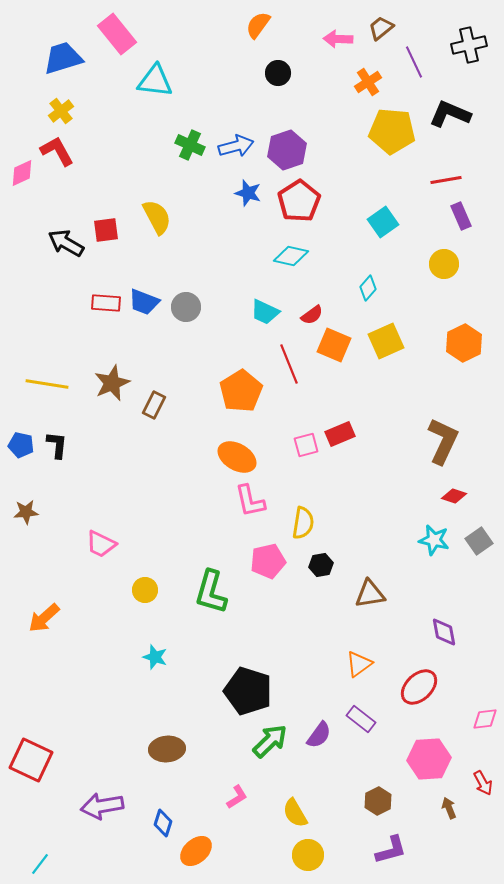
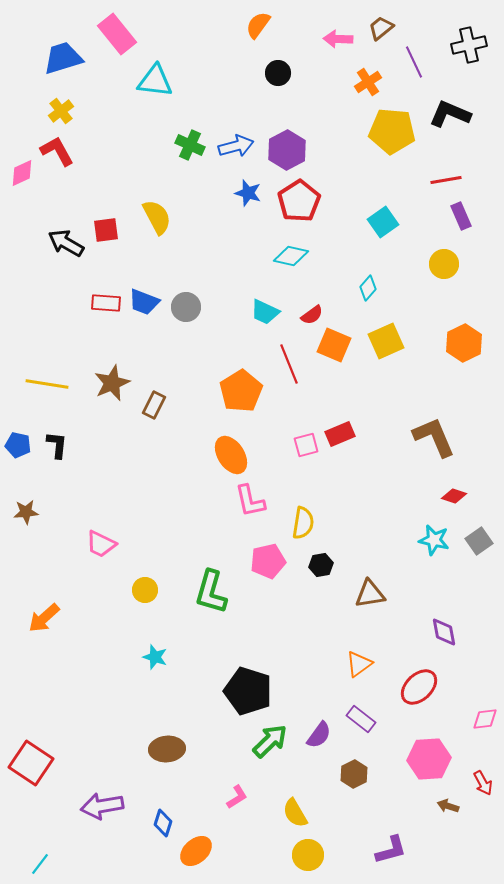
purple hexagon at (287, 150): rotated 9 degrees counterclockwise
brown L-shape at (443, 441): moved 9 px left, 4 px up; rotated 48 degrees counterclockwise
blue pentagon at (21, 445): moved 3 px left
orange ellipse at (237, 457): moved 6 px left, 2 px up; rotated 27 degrees clockwise
red square at (31, 760): moved 3 px down; rotated 9 degrees clockwise
brown hexagon at (378, 801): moved 24 px left, 27 px up
brown arrow at (449, 808): moved 1 px left, 2 px up; rotated 50 degrees counterclockwise
